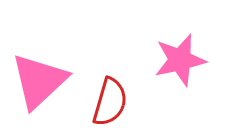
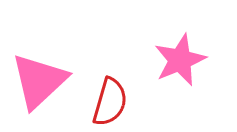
pink star: rotated 10 degrees counterclockwise
